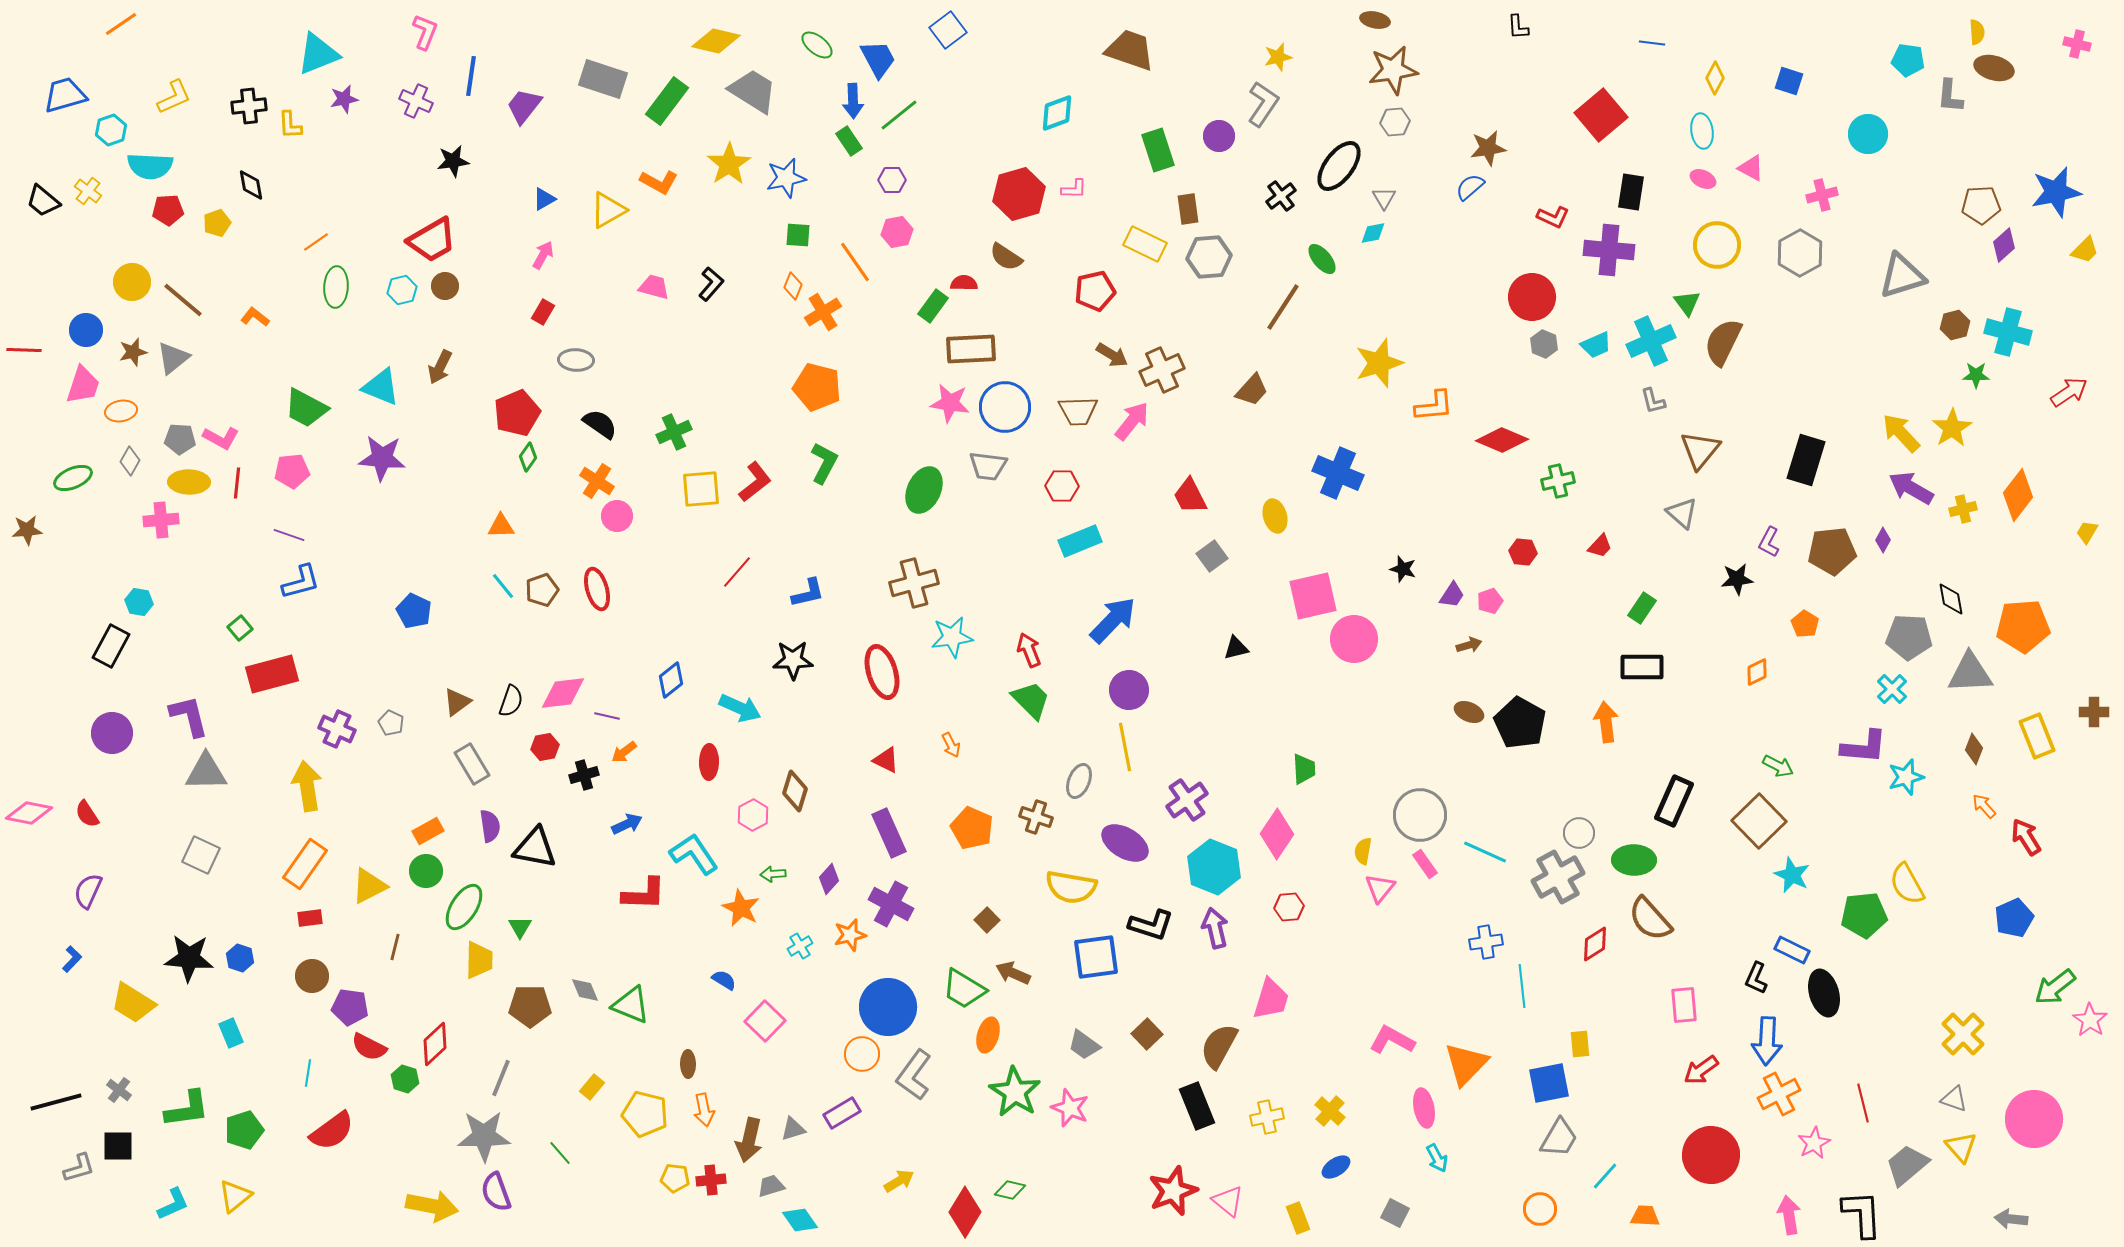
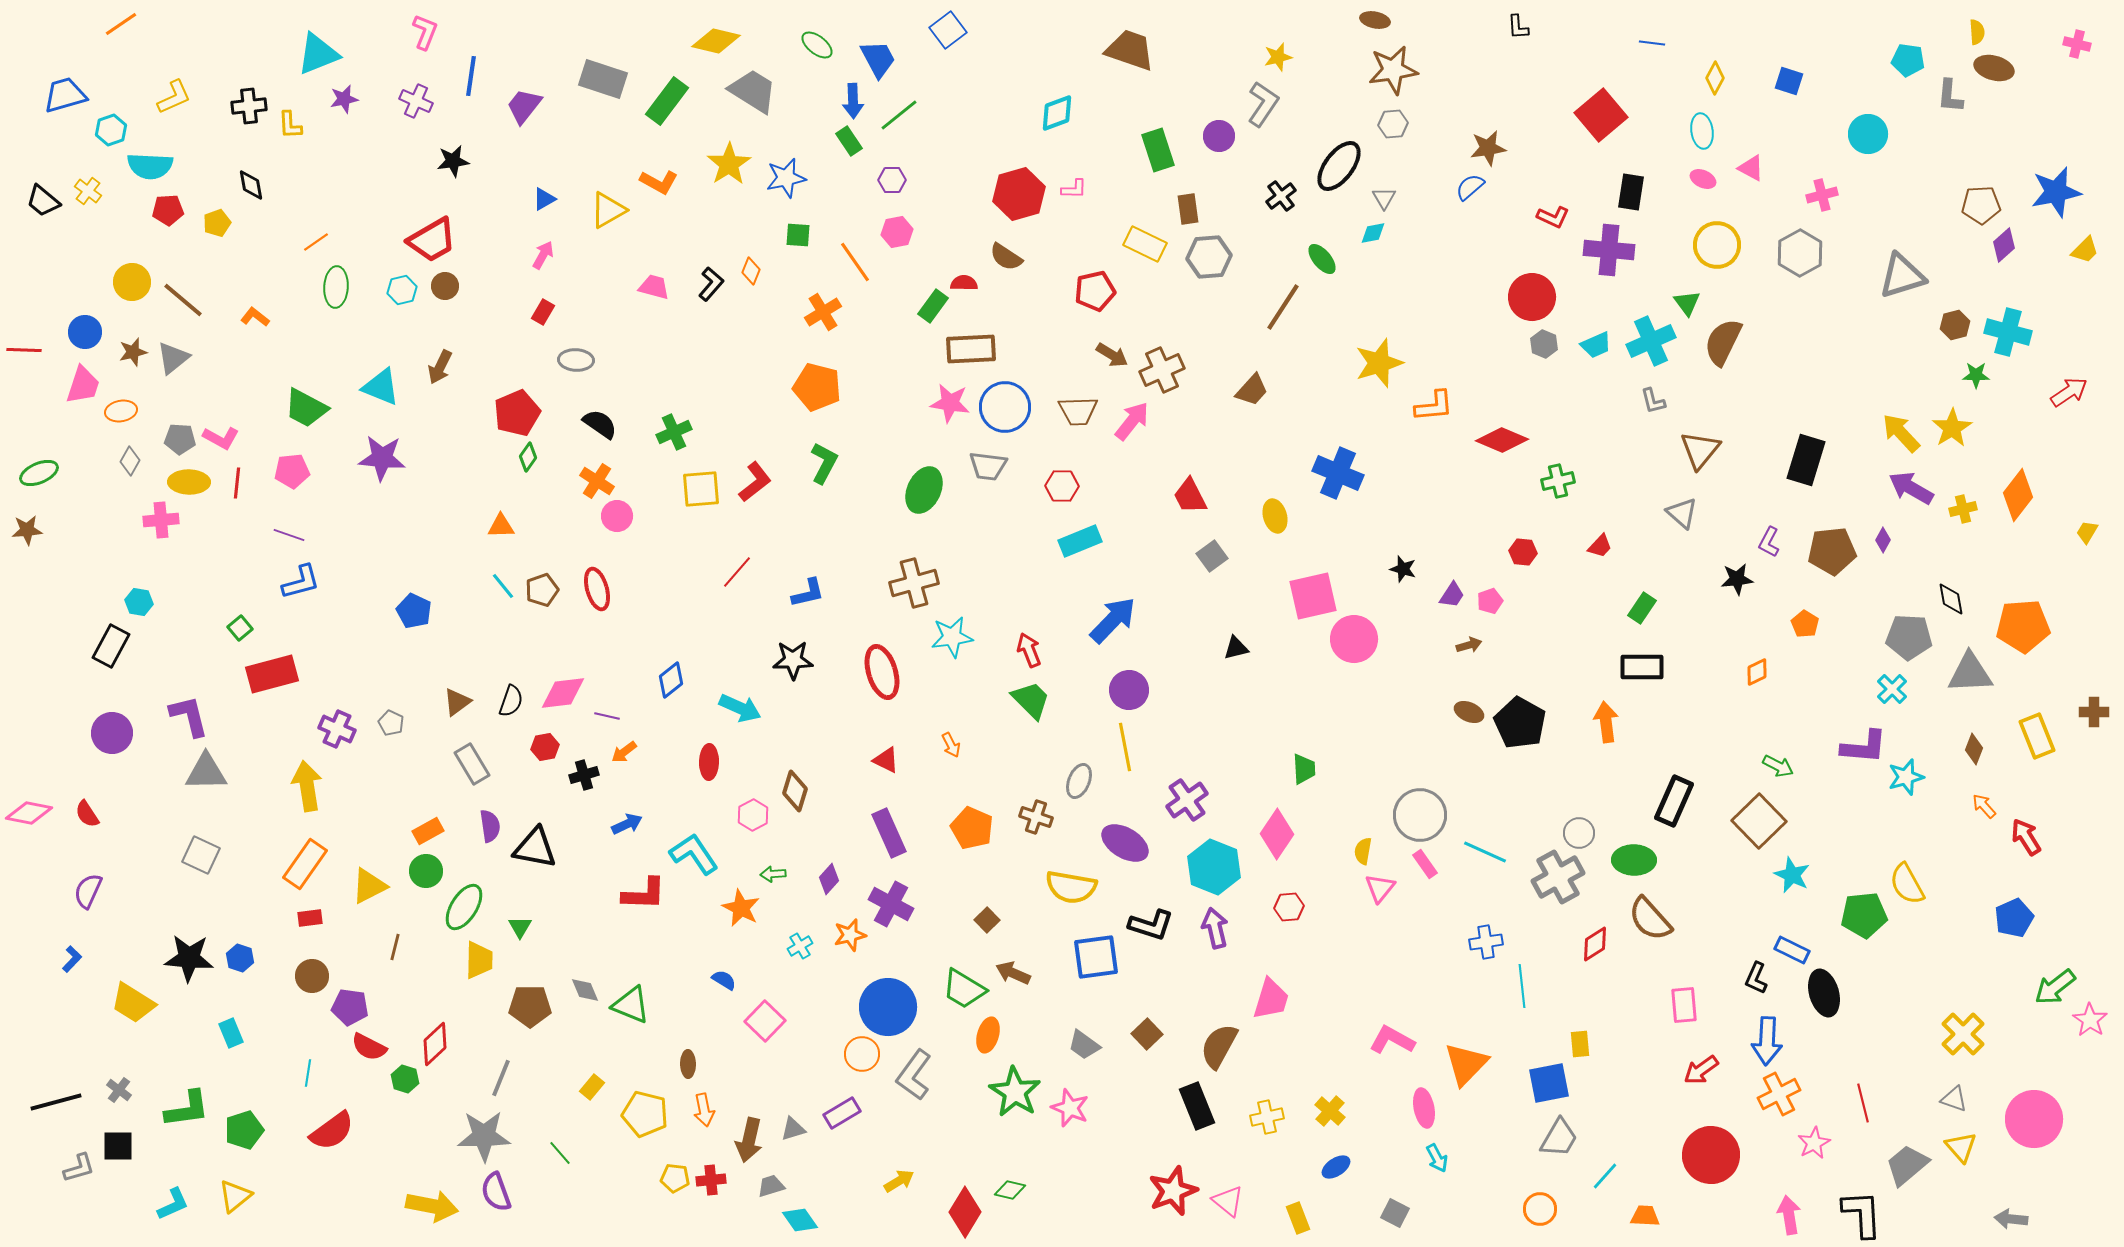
gray hexagon at (1395, 122): moved 2 px left, 2 px down
orange diamond at (793, 286): moved 42 px left, 15 px up
blue circle at (86, 330): moved 1 px left, 2 px down
green ellipse at (73, 478): moved 34 px left, 5 px up
